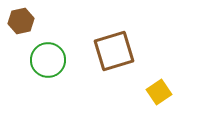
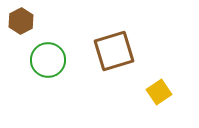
brown hexagon: rotated 15 degrees counterclockwise
